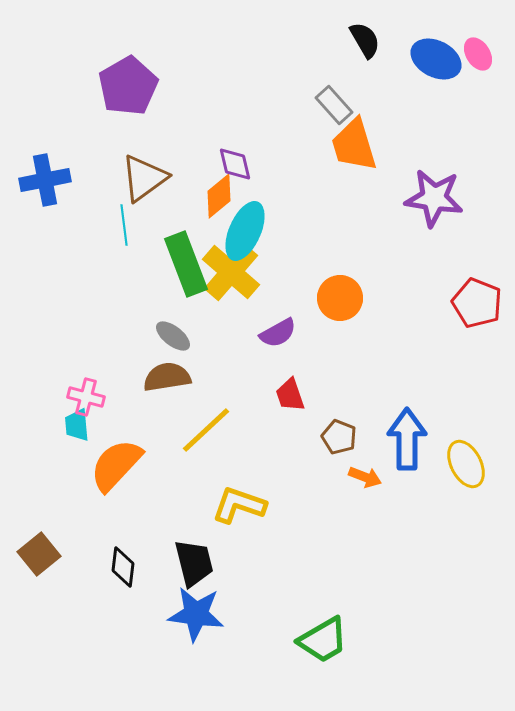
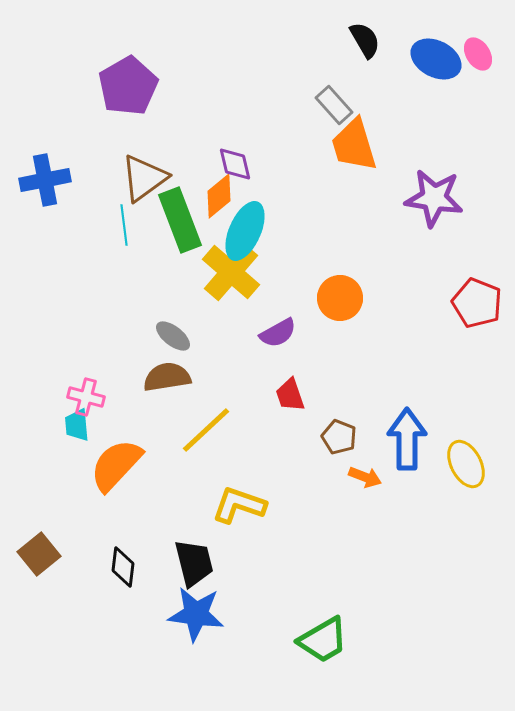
green rectangle: moved 6 px left, 44 px up
